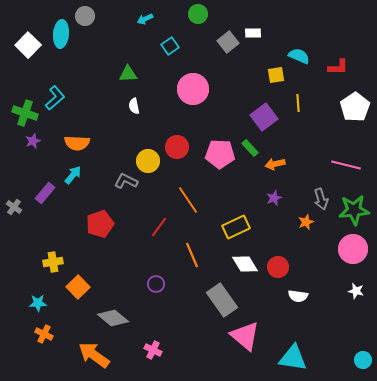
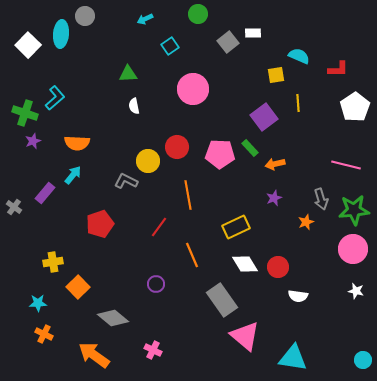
red L-shape at (338, 67): moved 2 px down
orange line at (188, 200): moved 5 px up; rotated 24 degrees clockwise
